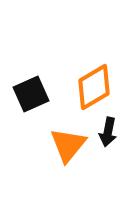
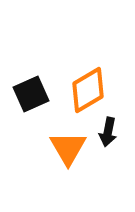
orange diamond: moved 6 px left, 3 px down
orange triangle: moved 3 px down; rotated 9 degrees counterclockwise
